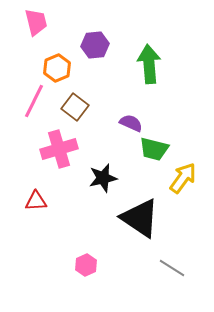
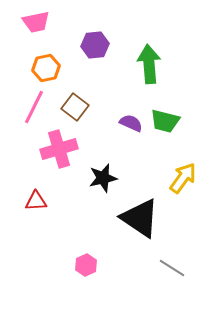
pink trapezoid: rotated 92 degrees clockwise
orange hexagon: moved 11 px left; rotated 12 degrees clockwise
pink line: moved 6 px down
green trapezoid: moved 11 px right, 28 px up
